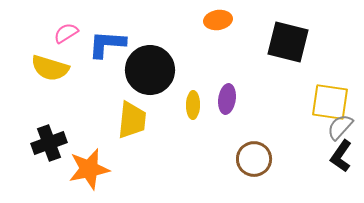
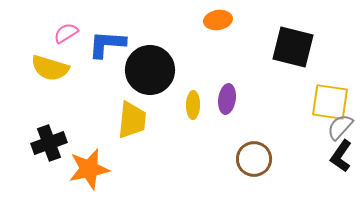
black square: moved 5 px right, 5 px down
